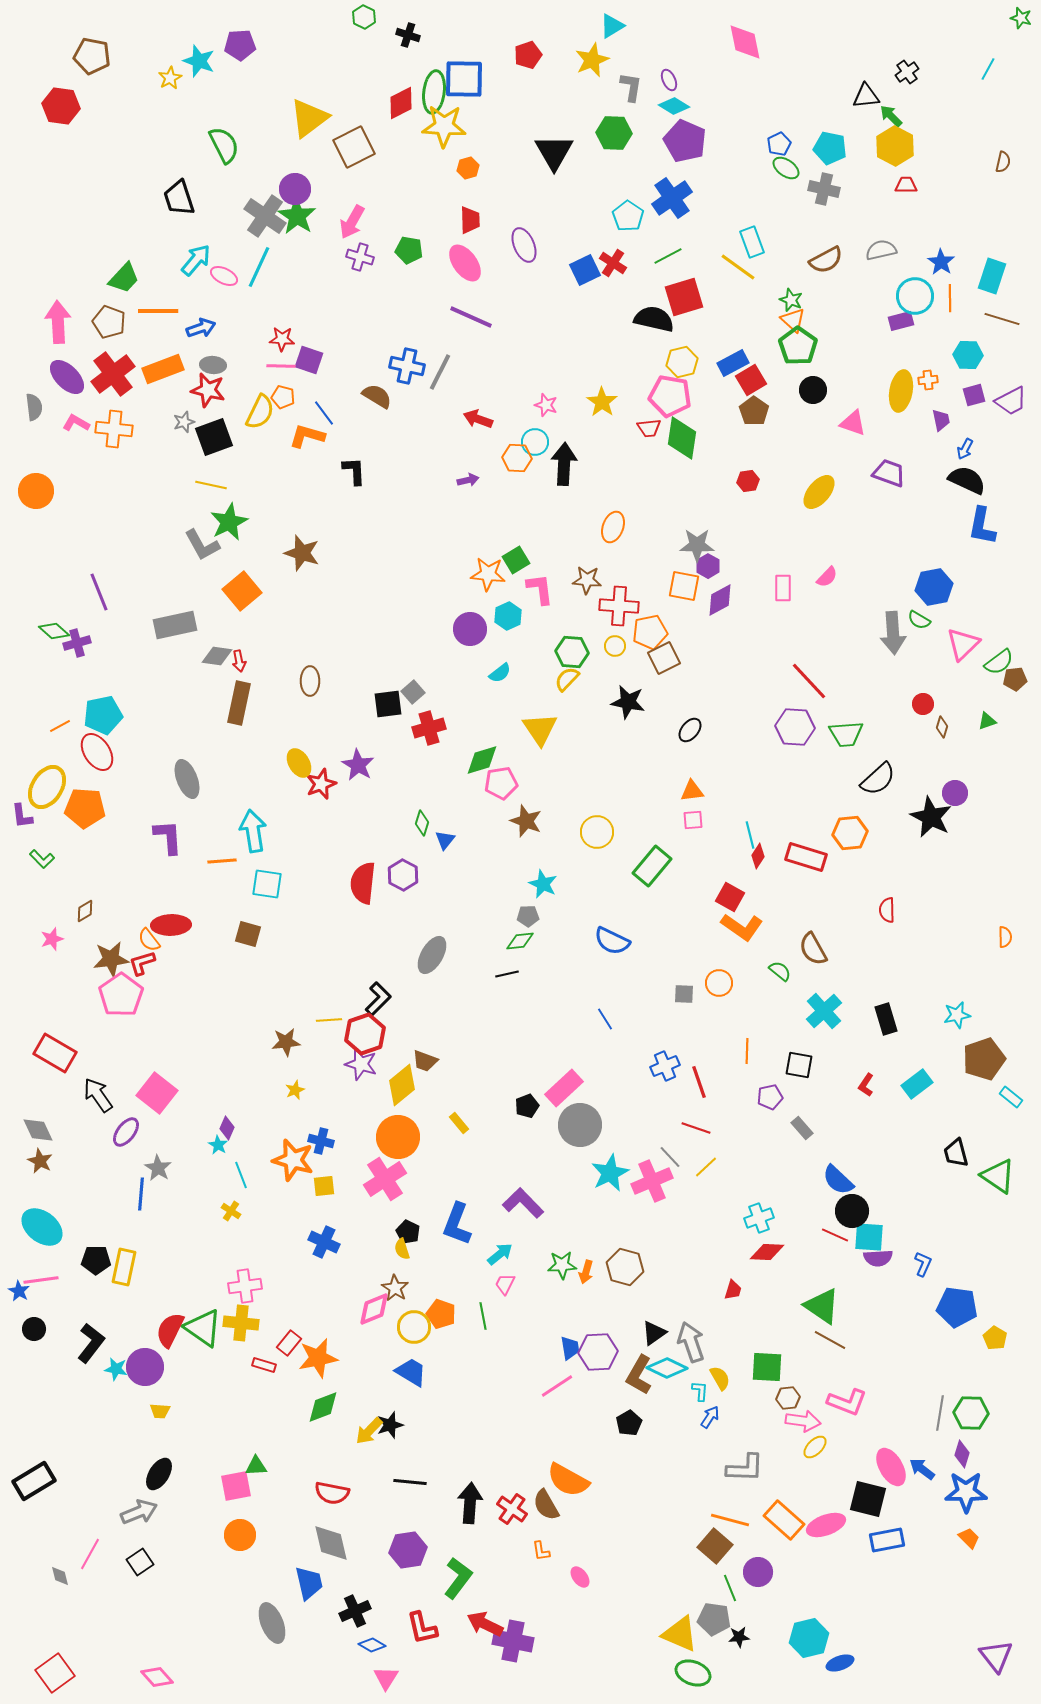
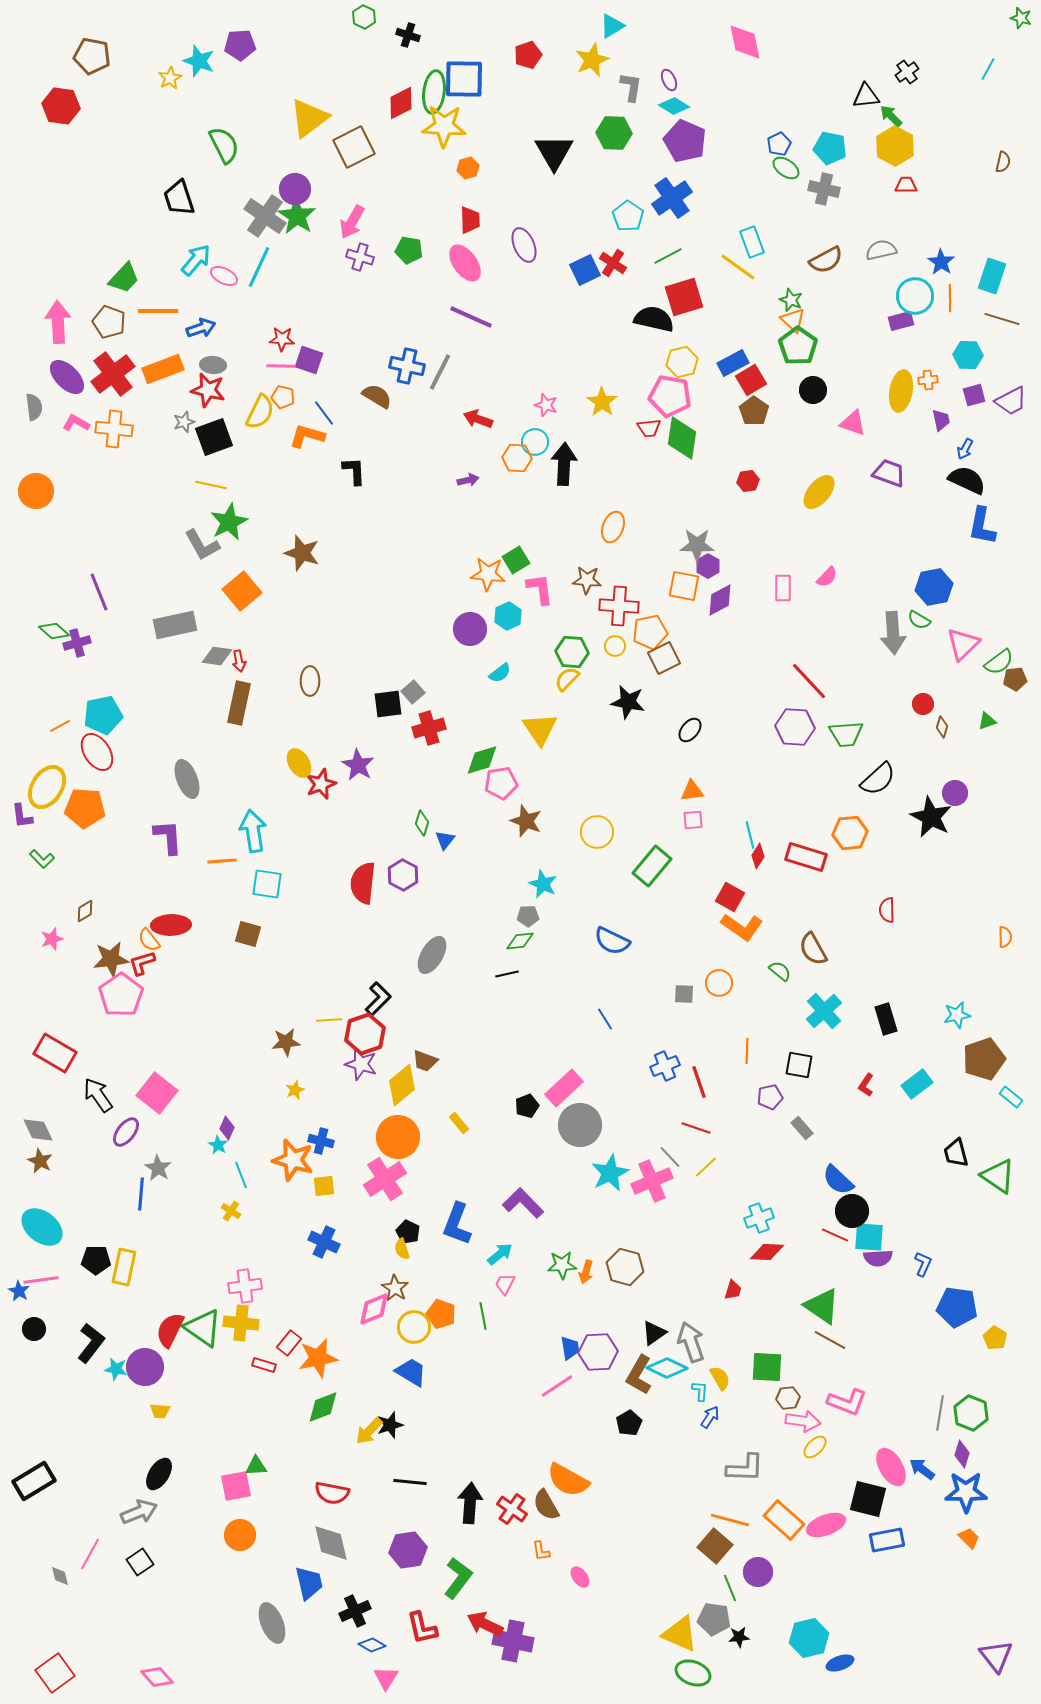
green hexagon at (971, 1413): rotated 20 degrees clockwise
